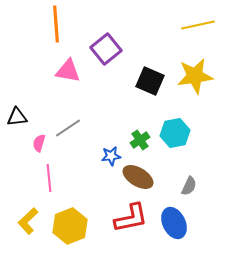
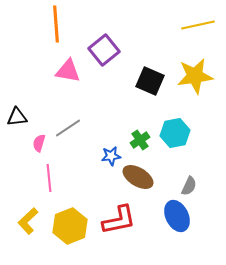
purple square: moved 2 px left, 1 px down
red L-shape: moved 12 px left, 2 px down
blue ellipse: moved 3 px right, 7 px up
